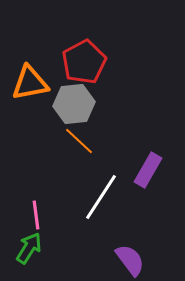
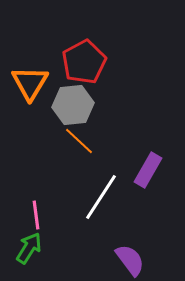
orange triangle: rotated 48 degrees counterclockwise
gray hexagon: moved 1 px left, 1 px down
